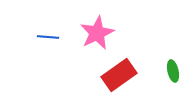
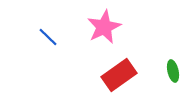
pink star: moved 7 px right, 6 px up
blue line: rotated 40 degrees clockwise
